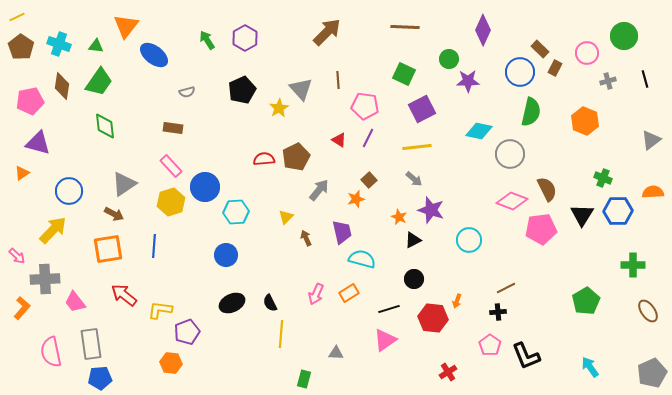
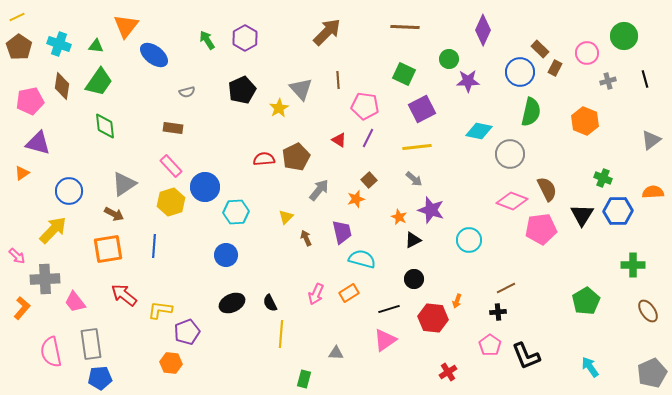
brown pentagon at (21, 47): moved 2 px left
